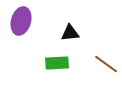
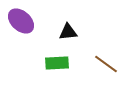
purple ellipse: rotated 64 degrees counterclockwise
black triangle: moved 2 px left, 1 px up
